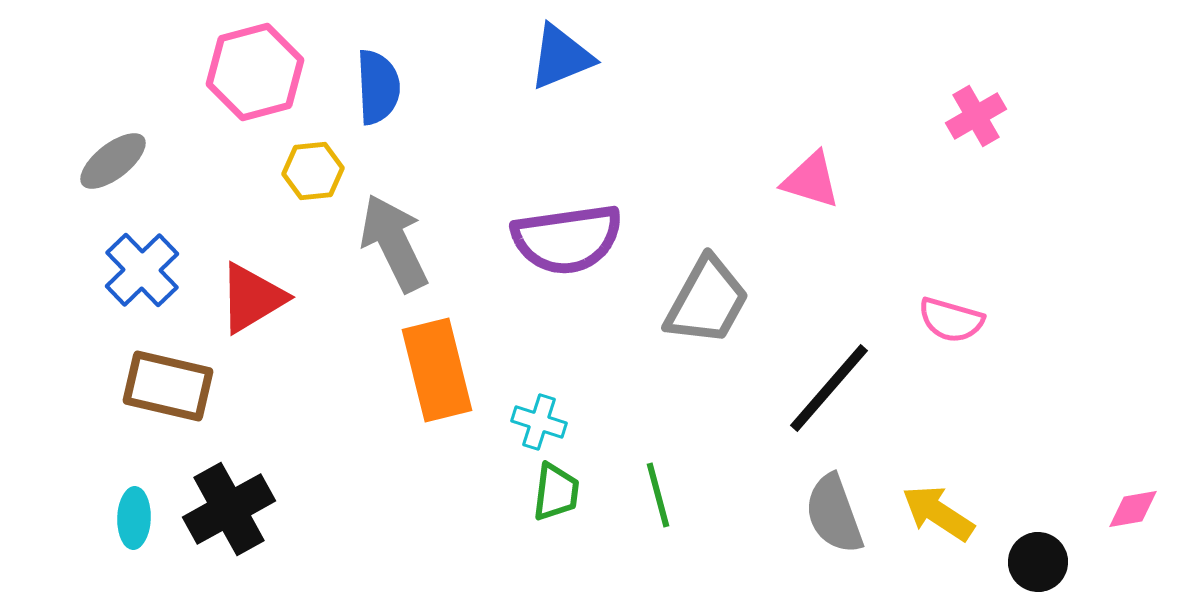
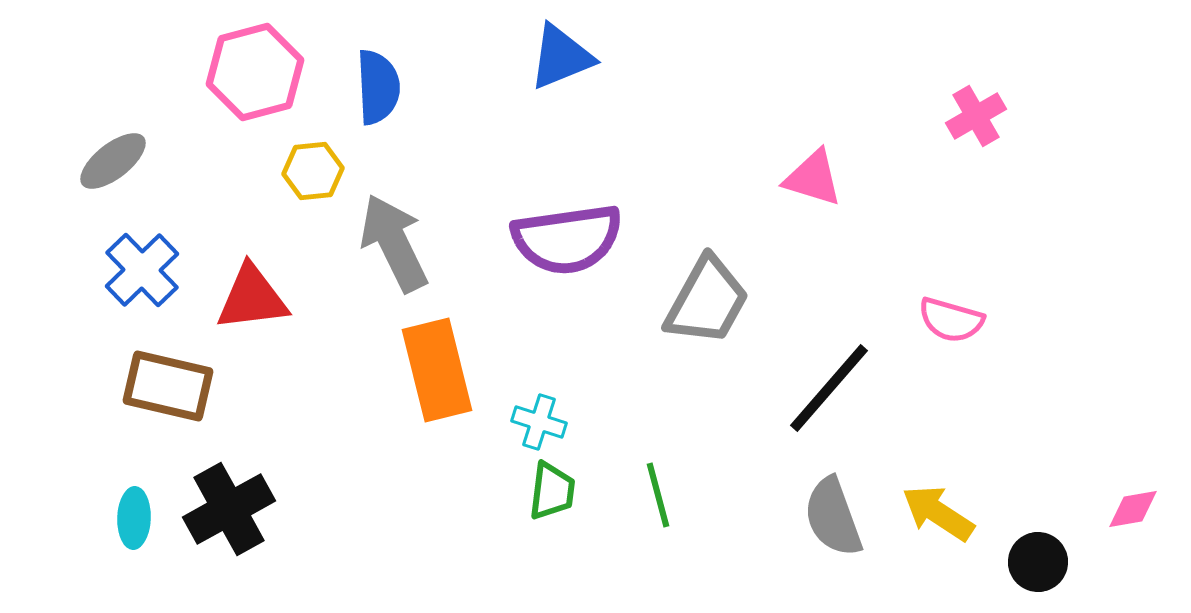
pink triangle: moved 2 px right, 2 px up
red triangle: rotated 24 degrees clockwise
green trapezoid: moved 4 px left, 1 px up
gray semicircle: moved 1 px left, 3 px down
